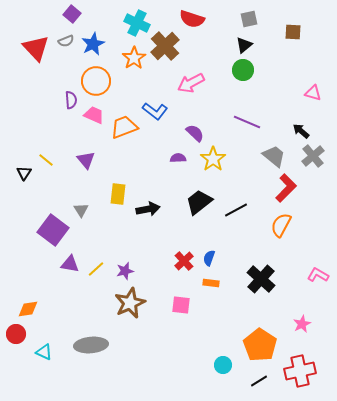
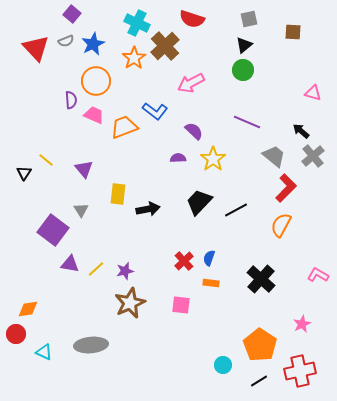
purple semicircle at (195, 133): moved 1 px left, 2 px up
purple triangle at (86, 160): moved 2 px left, 9 px down
black trapezoid at (199, 202): rotated 8 degrees counterclockwise
